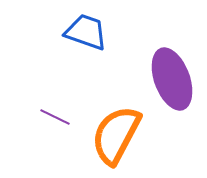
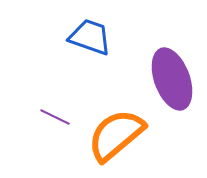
blue trapezoid: moved 4 px right, 5 px down
orange semicircle: rotated 22 degrees clockwise
